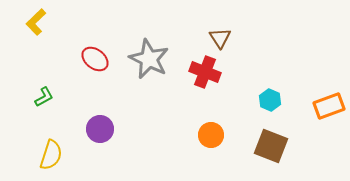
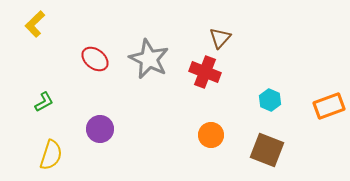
yellow L-shape: moved 1 px left, 2 px down
brown triangle: rotated 15 degrees clockwise
green L-shape: moved 5 px down
brown square: moved 4 px left, 4 px down
